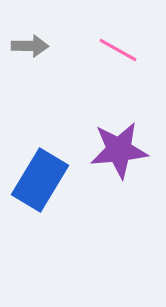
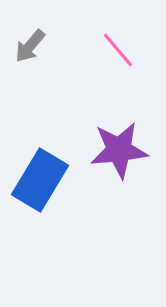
gray arrow: rotated 129 degrees clockwise
pink line: rotated 21 degrees clockwise
